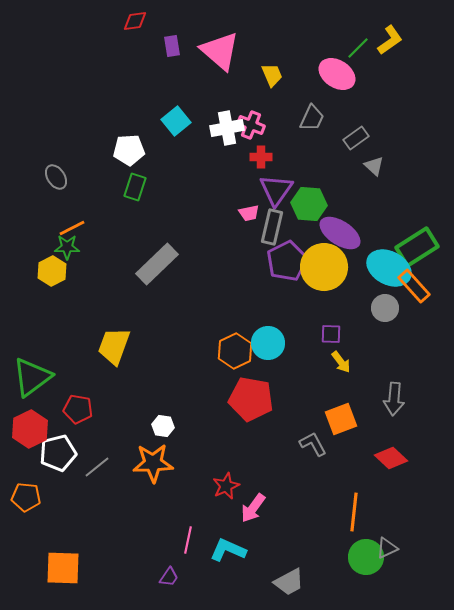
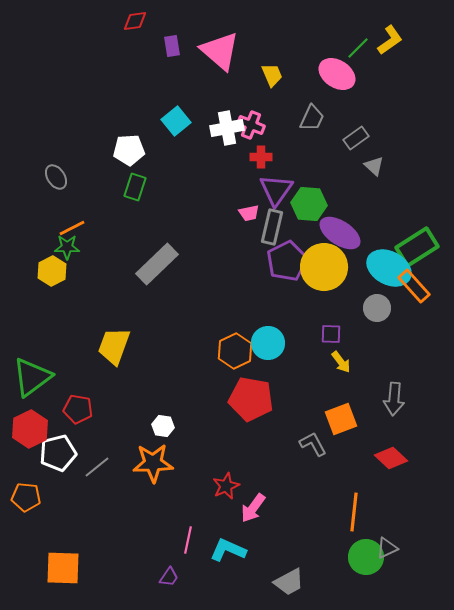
gray circle at (385, 308): moved 8 px left
